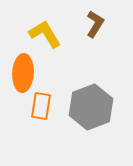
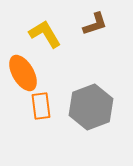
brown L-shape: rotated 40 degrees clockwise
orange ellipse: rotated 33 degrees counterclockwise
orange rectangle: rotated 16 degrees counterclockwise
